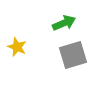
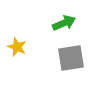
gray square: moved 2 px left, 3 px down; rotated 8 degrees clockwise
